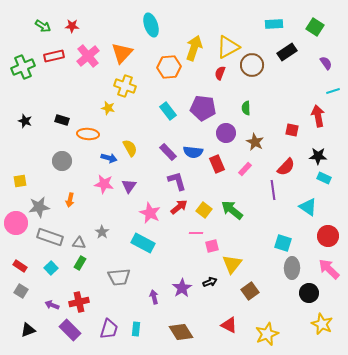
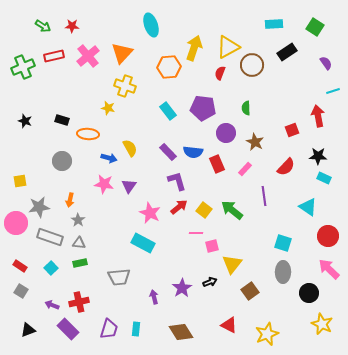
red square at (292, 130): rotated 32 degrees counterclockwise
purple line at (273, 190): moved 9 px left, 6 px down
gray star at (102, 232): moved 24 px left, 12 px up
green rectangle at (80, 263): rotated 48 degrees clockwise
gray ellipse at (292, 268): moved 9 px left, 4 px down
purple rectangle at (70, 330): moved 2 px left, 1 px up
